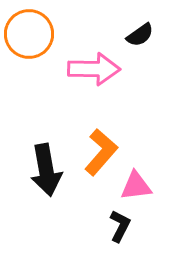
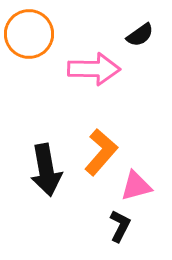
pink triangle: rotated 8 degrees counterclockwise
